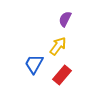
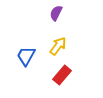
purple semicircle: moved 9 px left, 6 px up
blue trapezoid: moved 8 px left, 8 px up
